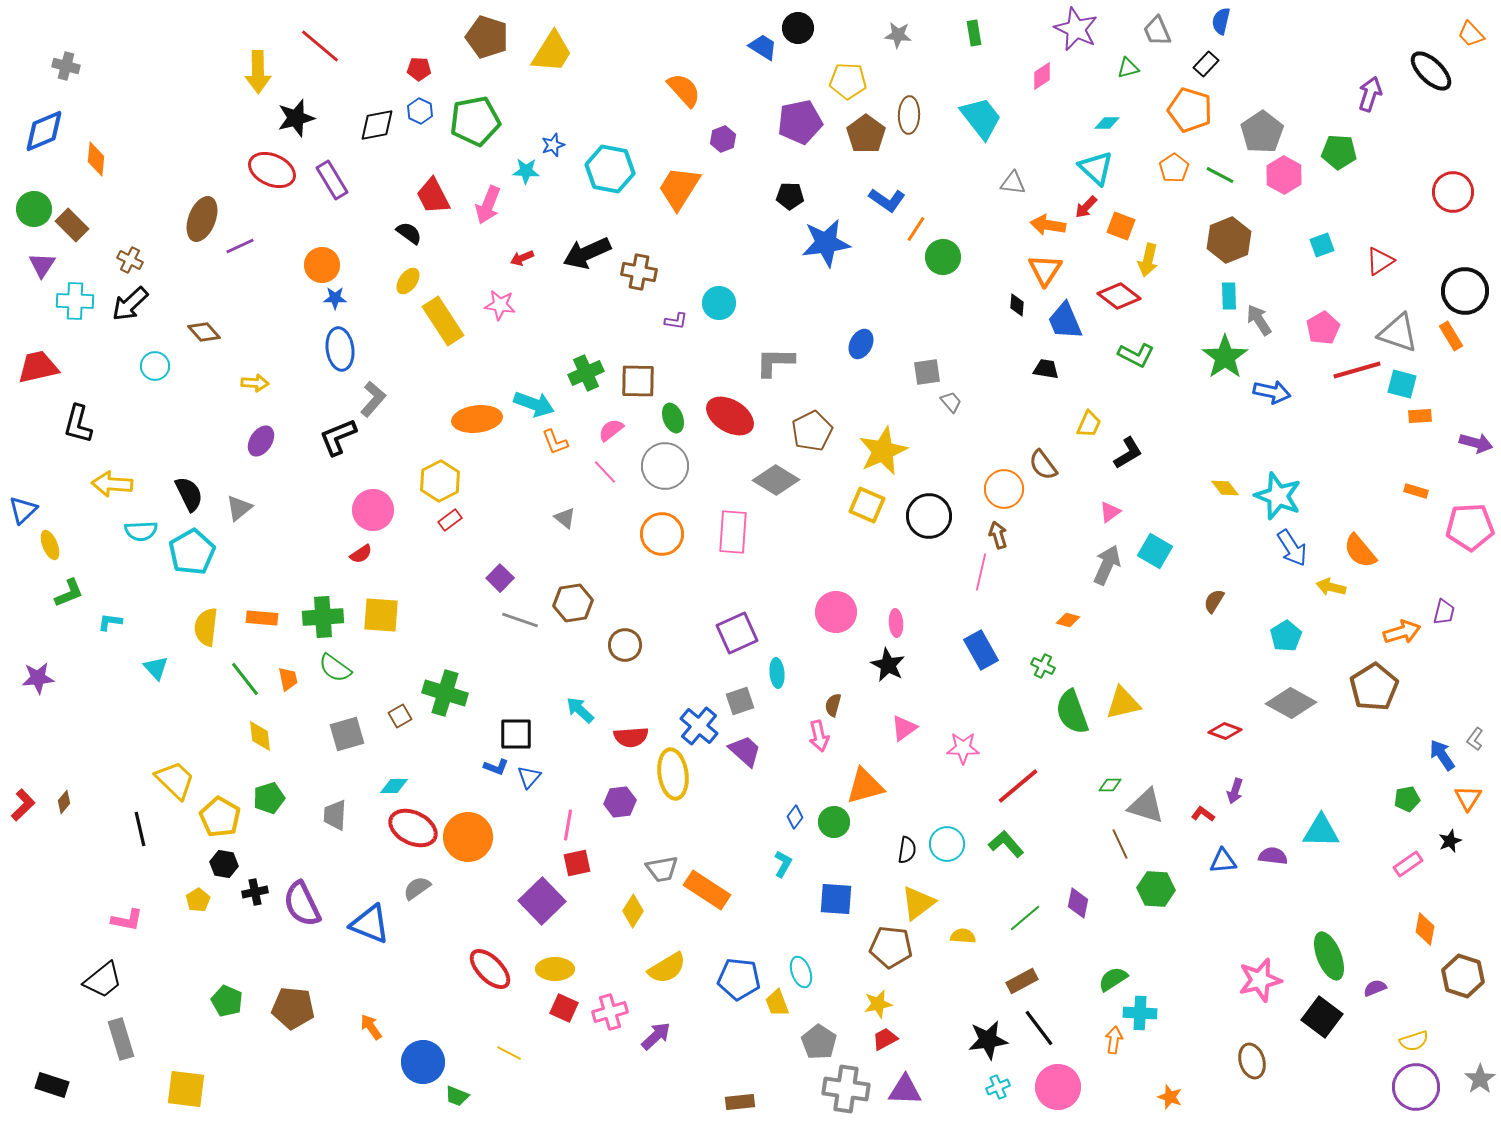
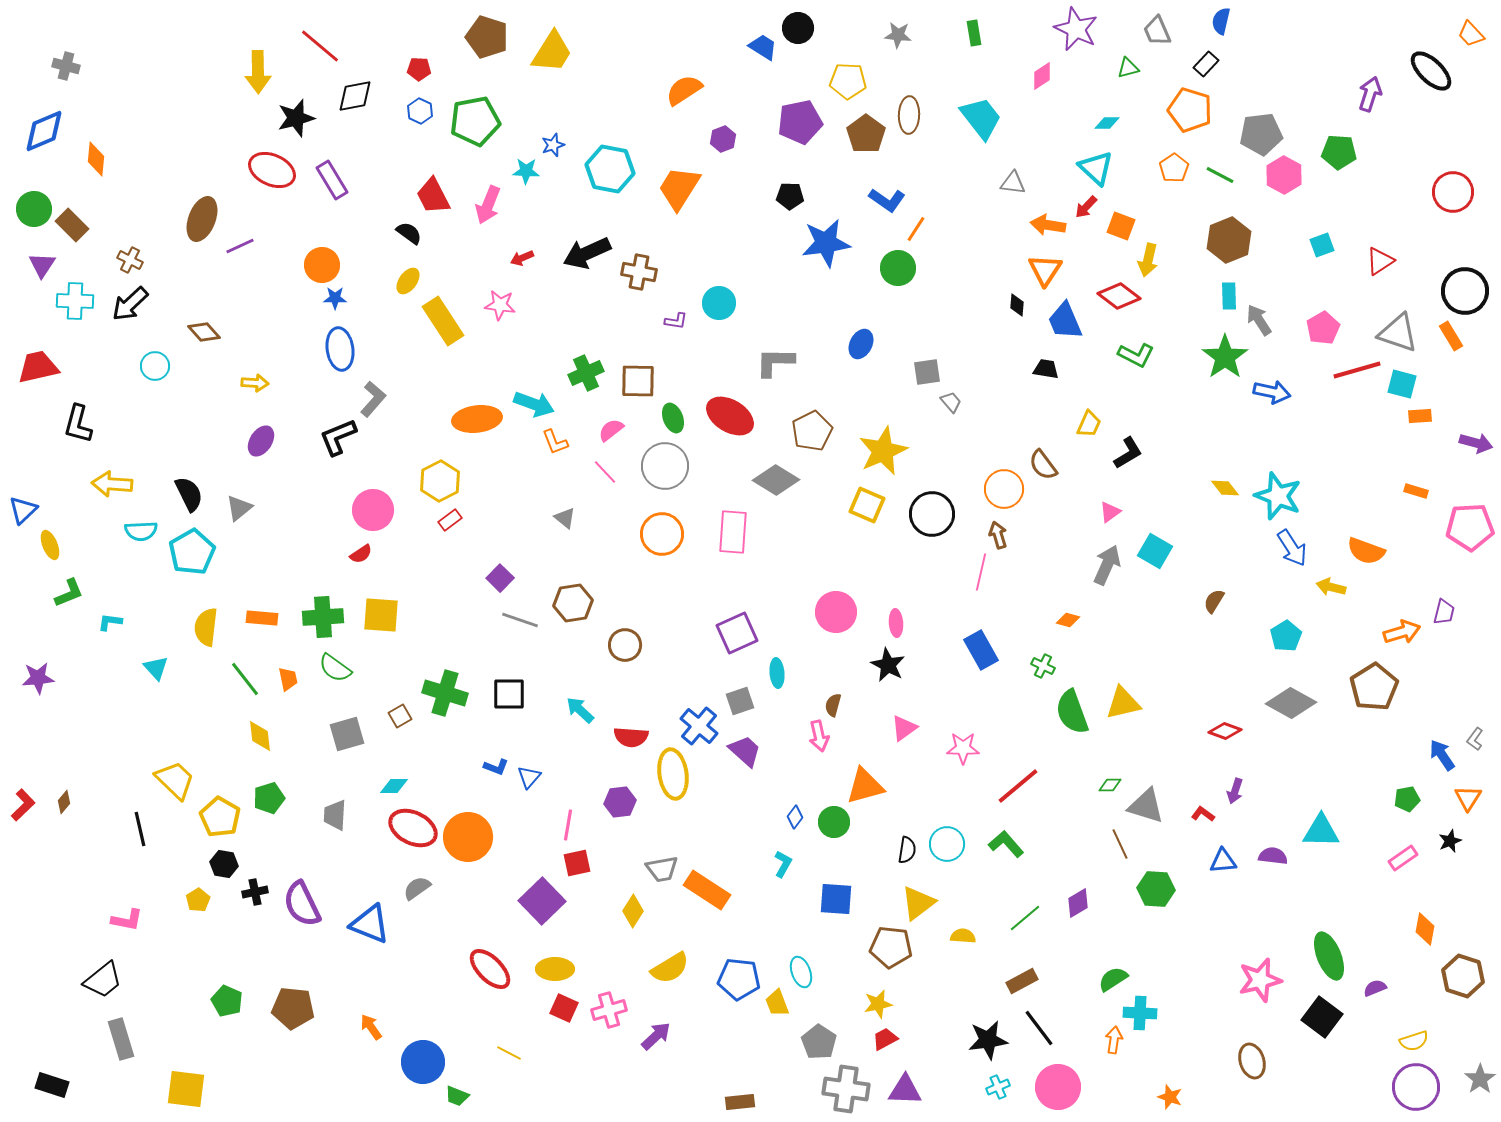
orange semicircle at (684, 90): rotated 81 degrees counterclockwise
black diamond at (377, 125): moved 22 px left, 29 px up
gray pentagon at (1262, 132): moved 1 px left, 2 px down; rotated 27 degrees clockwise
green circle at (943, 257): moved 45 px left, 11 px down
black circle at (929, 516): moved 3 px right, 2 px up
orange semicircle at (1360, 551): moved 6 px right; rotated 30 degrees counterclockwise
black square at (516, 734): moved 7 px left, 40 px up
red semicircle at (631, 737): rotated 8 degrees clockwise
pink rectangle at (1408, 864): moved 5 px left, 6 px up
purple diamond at (1078, 903): rotated 48 degrees clockwise
yellow semicircle at (667, 968): moved 3 px right
pink cross at (610, 1012): moved 1 px left, 2 px up
